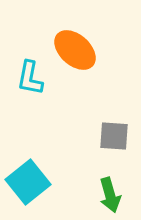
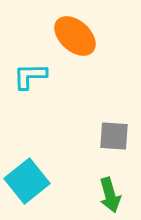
orange ellipse: moved 14 px up
cyan L-shape: moved 2 px up; rotated 78 degrees clockwise
cyan square: moved 1 px left, 1 px up
